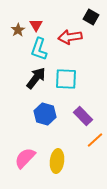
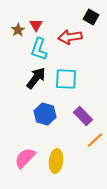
yellow ellipse: moved 1 px left
